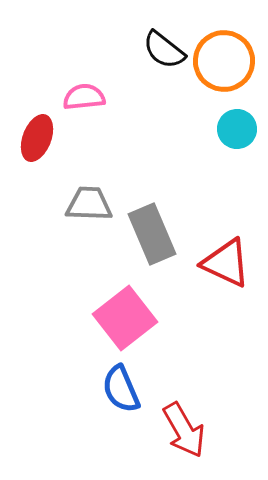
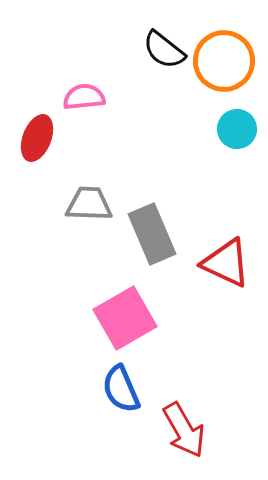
pink square: rotated 8 degrees clockwise
